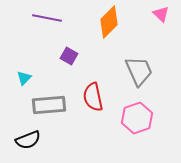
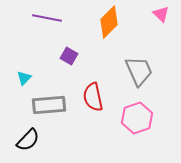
black semicircle: rotated 25 degrees counterclockwise
